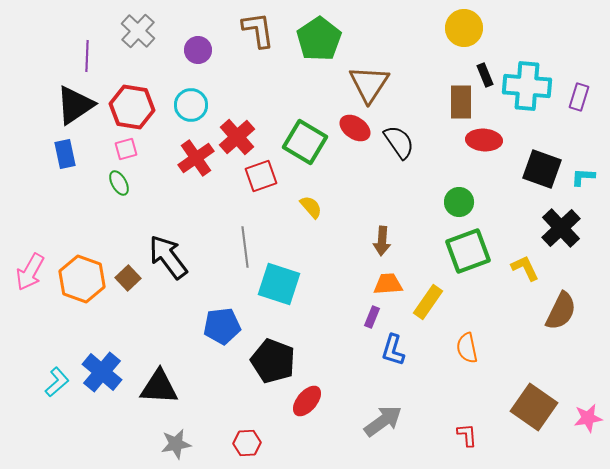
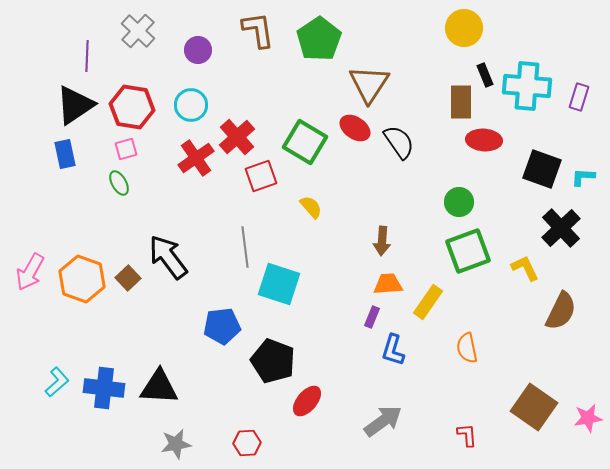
blue cross at (102, 372): moved 2 px right, 16 px down; rotated 33 degrees counterclockwise
